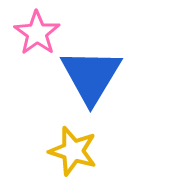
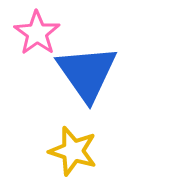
blue triangle: moved 4 px left, 3 px up; rotated 6 degrees counterclockwise
